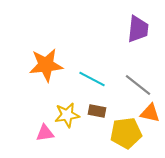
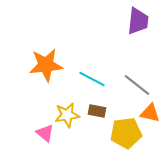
purple trapezoid: moved 8 px up
gray line: moved 1 px left
pink triangle: rotated 48 degrees clockwise
